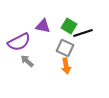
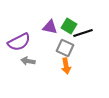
purple triangle: moved 7 px right, 1 px down
gray arrow: moved 1 px right; rotated 32 degrees counterclockwise
